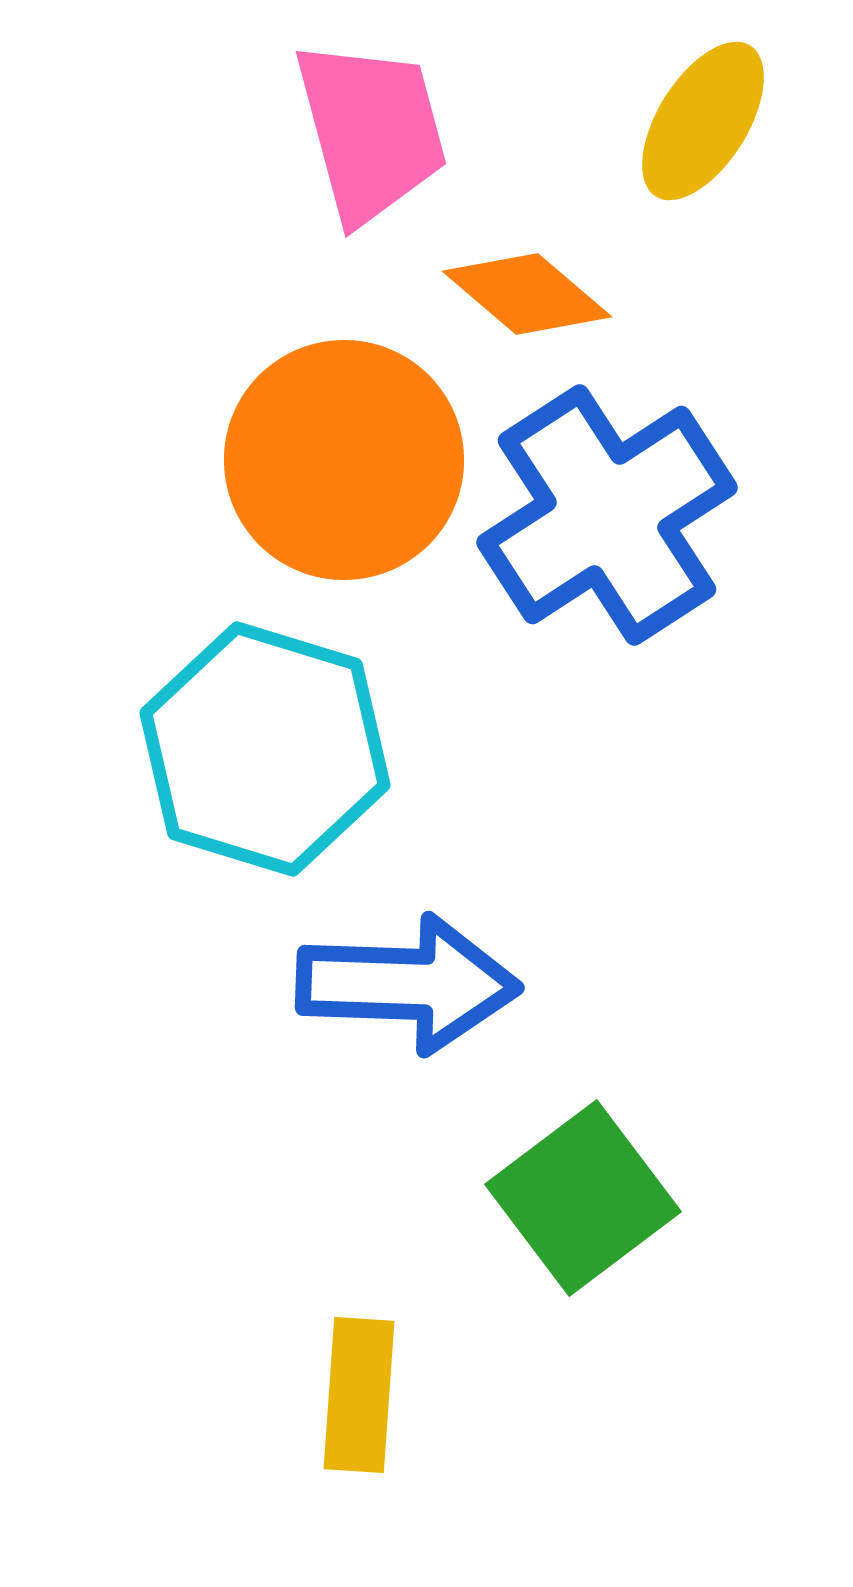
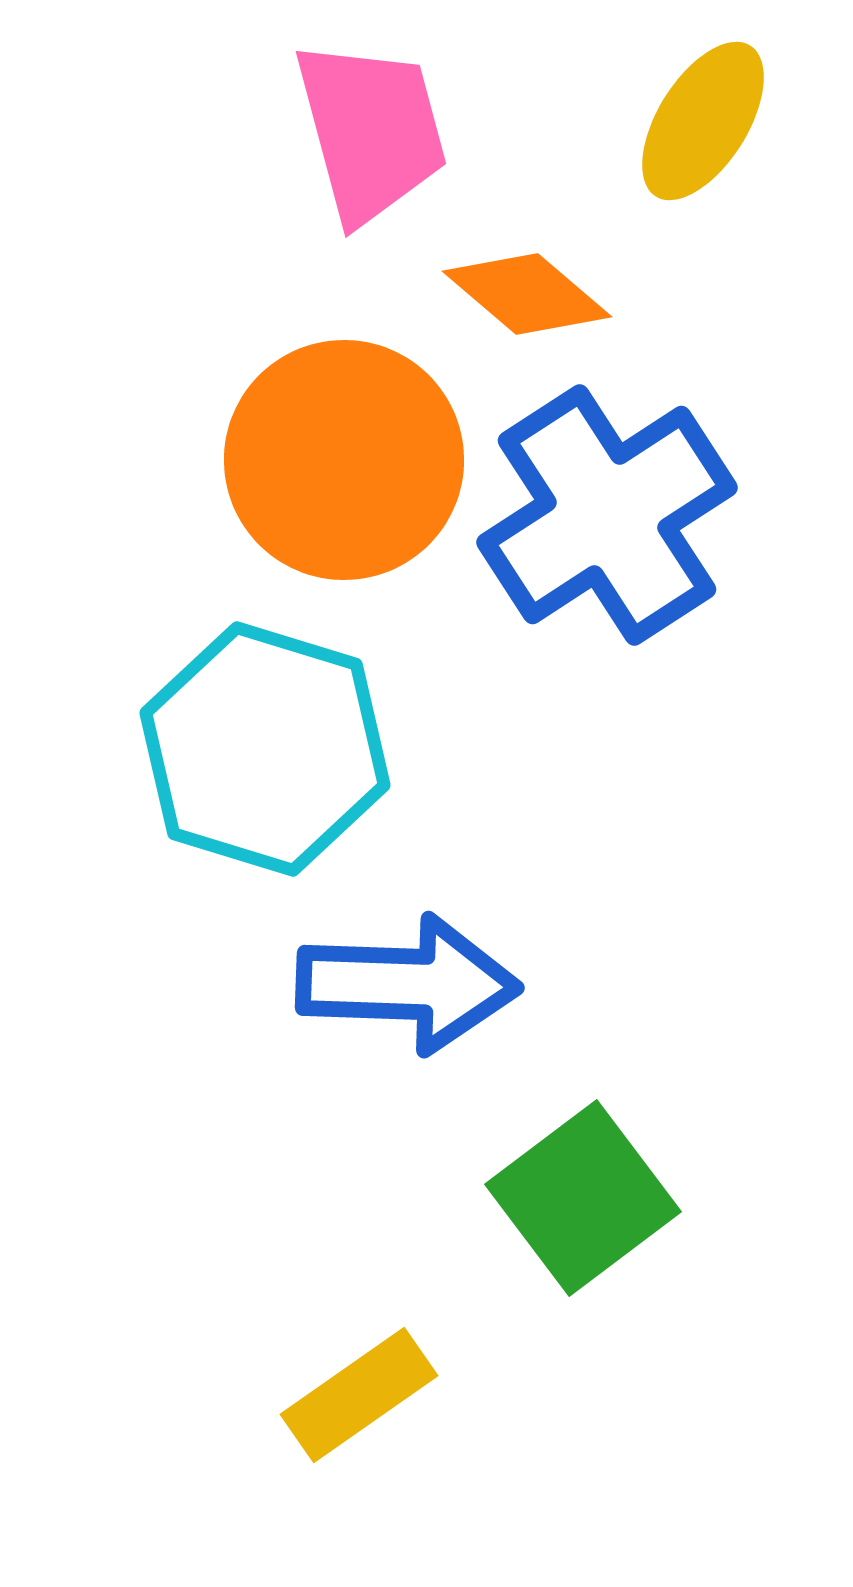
yellow rectangle: rotated 51 degrees clockwise
